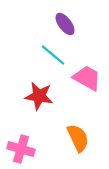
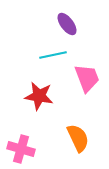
purple ellipse: moved 2 px right
cyan line: rotated 52 degrees counterclockwise
pink trapezoid: rotated 40 degrees clockwise
